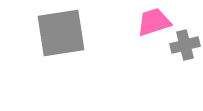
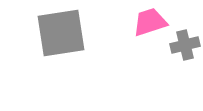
pink trapezoid: moved 4 px left
